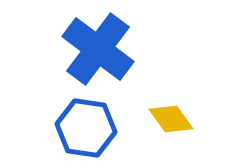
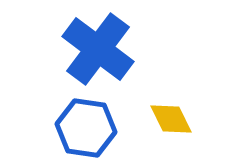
yellow diamond: rotated 9 degrees clockwise
